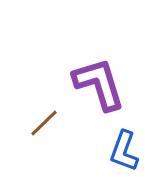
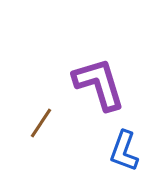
brown line: moved 3 px left; rotated 12 degrees counterclockwise
